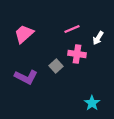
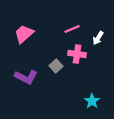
cyan star: moved 2 px up
